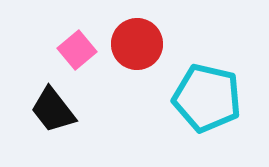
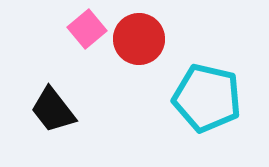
red circle: moved 2 px right, 5 px up
pink square: moved 10 px right, 21 px up
